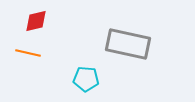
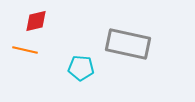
orange line: moved 3 px left, 3 px up
cyan pentagon: moved 5 px left, 11 px up
